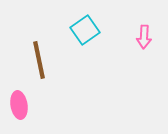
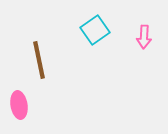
cyan square: moved 10 px right
